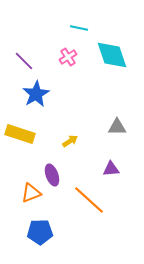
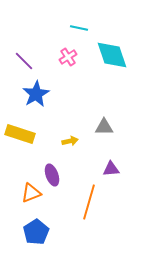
gray triangle: moved 13 px left
yellow arrow: rotated 21 degrees clockwise
orange line: moved 2 px down; rotated 64 degrees clockwise
blue pentagon: moved 4 px left; rotated 30 degrees counterclockwise
